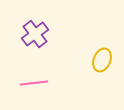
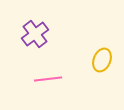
pink line: moved 14 px right, 4 px up
